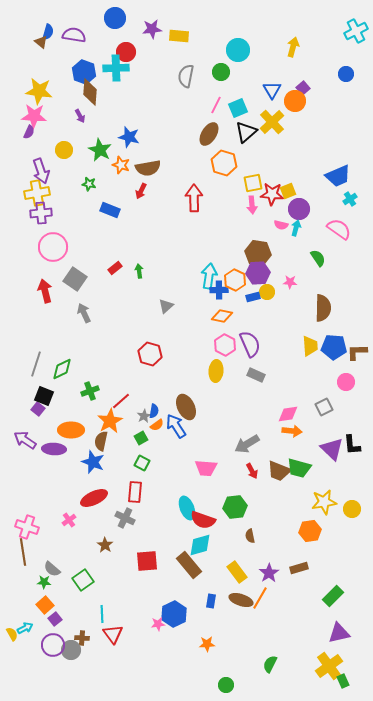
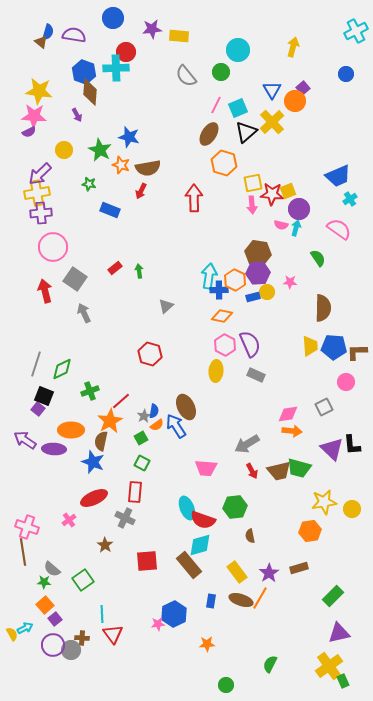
blue circle at (115, 18): moved 2 px left
gray semicircle at (186, 76): rotated 50 degrees counterclockwise
purple arrow at (80, 116): moved 3 px left, 1 px up
purple semicircle at (29, 132): rotated 40 degrees clockwise
purple arrow at (41, 171): moved 1 px left, 3 px down; rotated 65 degrees clockwise
brown trapezoid at (279, 471): rotated 35 degrees counterclockwise
